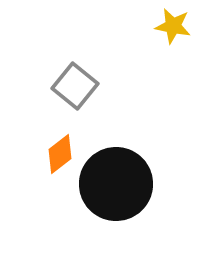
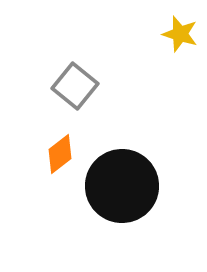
yellow star: moved 7 px right, 8 px down; rotated 6 degrees clockwise
black circle: moved 6 px right, 2 px down
